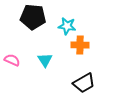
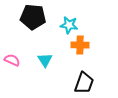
cyan star: moved 2 px right, 1 px up
black trapezoid: rotated 40 degrees counterclockwise
